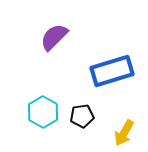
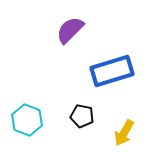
purple semicircle: moved 16 px right, 7 px up
cyan hexagon: moved 16 px left, 8 px down; rotated 8 degrees counterclockwise
black pentagon: rotated 20 degrees clockwise
